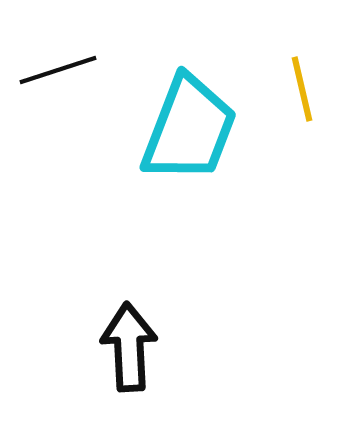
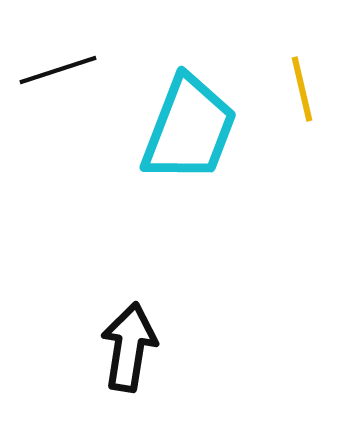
black arrow: rotated 12 degrees clockwise
